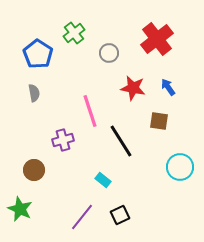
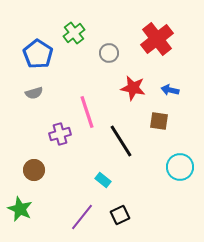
blue arrow: moved 2 px right, 3 px down; rotated 42 degrees counterclockwise
gray semicircle: rotated 84 degrees clockwise
pink line: moved 3 px left, 1 px down
purple cross: moved 3 px left, 6 px up
